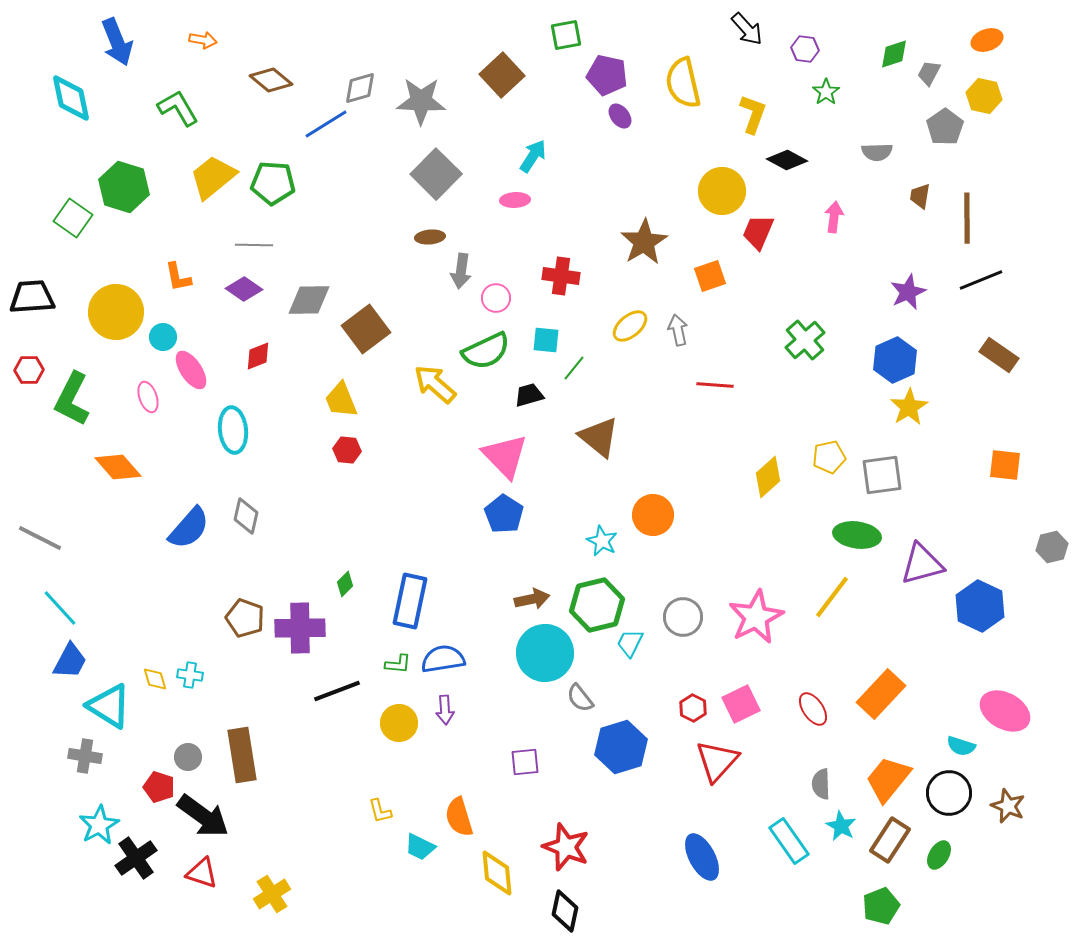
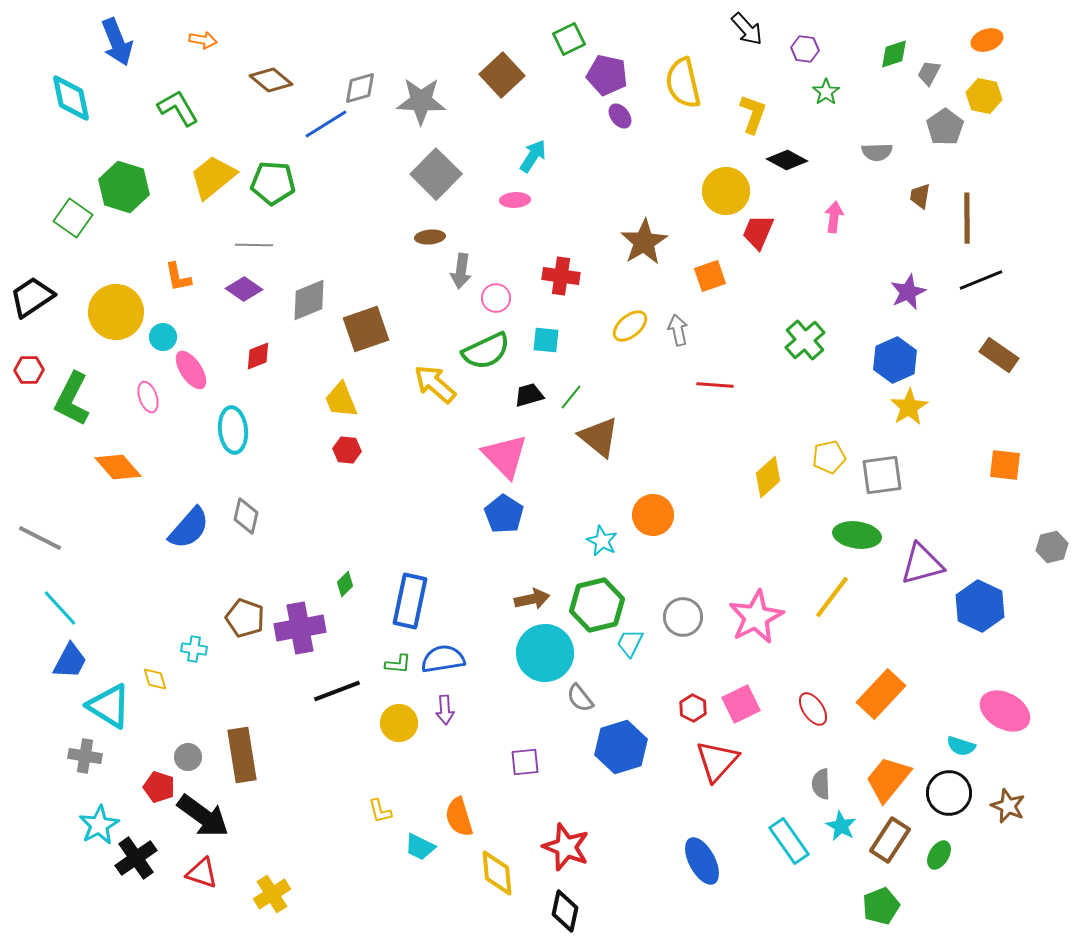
green square at (566, 35): moved 3 px right, 4 px down; rotated 16 degrees counterclockwise
yellow circle at (722, 191): moved 4 px right
black trapezoid at (32, 297): rotated 30 degrees counterclockwise
gray diamond at (309, 300): rotated 21 degrees counterclockwise
brown square at (366, 329): rotated 18 degrees clockwise
green line at (574, 368): moved 3 px left, 29 px down
purple cross at (300, 628): rotated 9 degrees counterclockwise
cyan cross at (190, 675): moved 4 px right, 26 px up
blue ellipse at (702, 857): moved 4 px down
